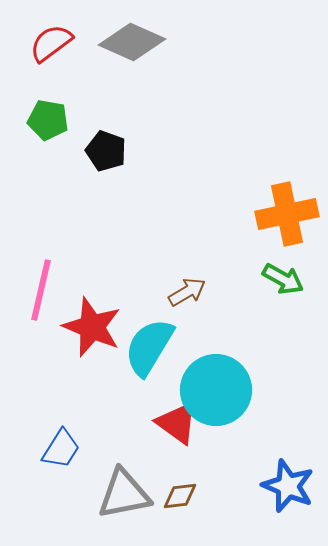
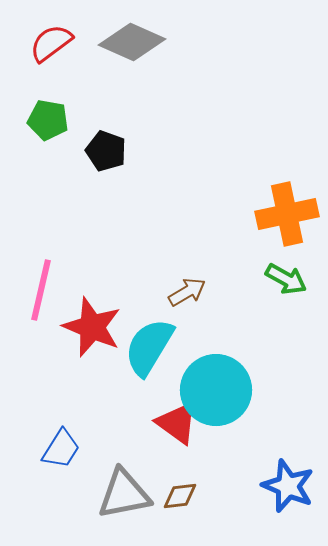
green arrow: moved 3 px right
